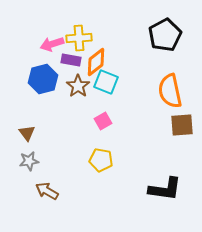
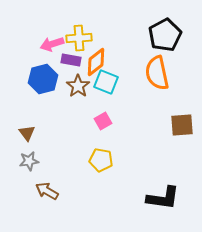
orange semicircle: moved 13 px left, 18 px up
black L-shape: moved 2 px left, 9 px down
